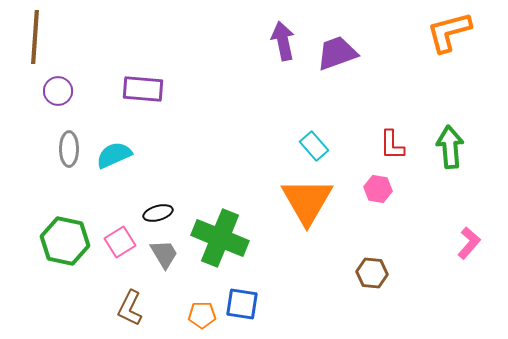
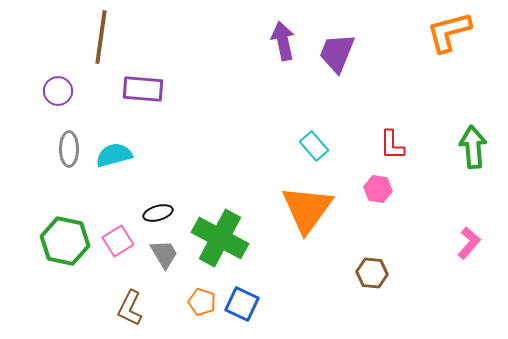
brown line: moved 66 px right; rotated 4 degrees clockwise
purple trapezoid: rotated 48 degrees counterclockwise
green arrow: moved 23 px right
cyan semicircle: rotated 9 degrees clockwise
orange triangle: moved 8 px down; rotated 6 degrees clockwise
green cross: rotated 6 degrees clockwise
pink square: moved 2 px left, 1 px up
blue square: rotated 16 degrees clockwise
orange pentagon: moved 13 px up; rotated 20 degrees clockwise
